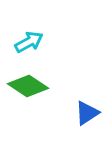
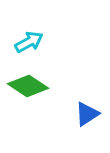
blue triangle: moved 1 px down
